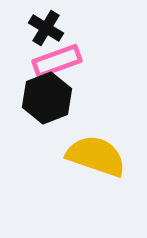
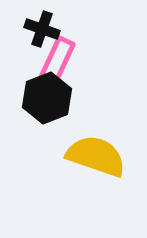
black cross: moved 4 px left, 1 px down; rotated 12 degrees counterclockwise
pink rectangle: rotated 45 degrees counterclockwise
